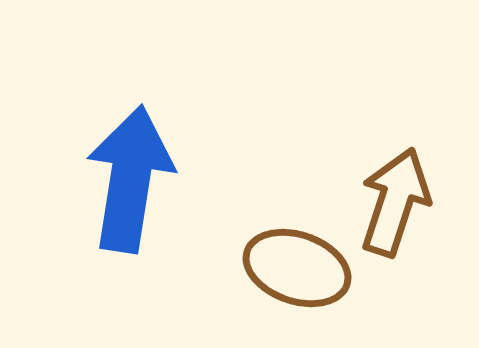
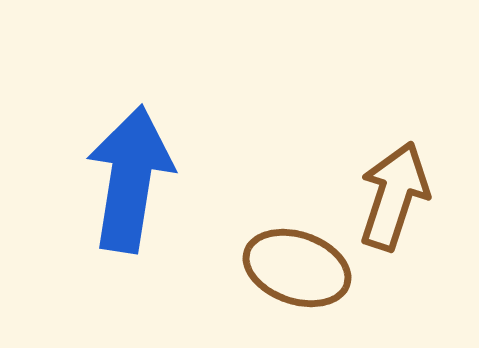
brown arrow: moved 1 px left, 6 px up
